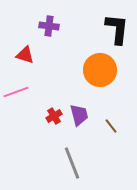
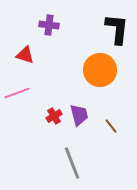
purple cross: moved 1 px up
pink line: moved 1 px right, 1 px down
